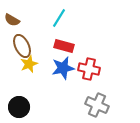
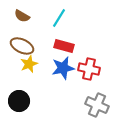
brown semicircle: moved 10 px right, 4 px up
brown ellipse: rotated 40 degrees counterclockwise
black circle: moved 6 px up
